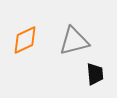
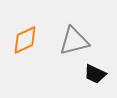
black trapezoid: rotated 120 degrees clockwise
